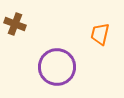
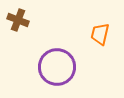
brown cross: moved 3 px right, 4 px up
